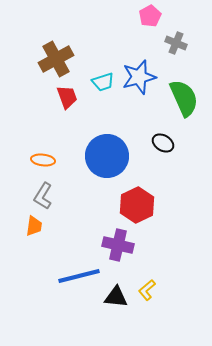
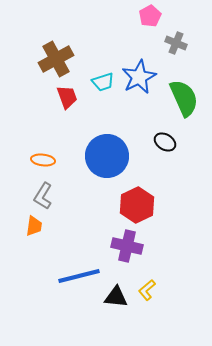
blue star: rotated 12 degrees counterclockwise
black ellipse: moved 2 px right, 1 px up
purple cross: moved 9 px right, 1 px down
